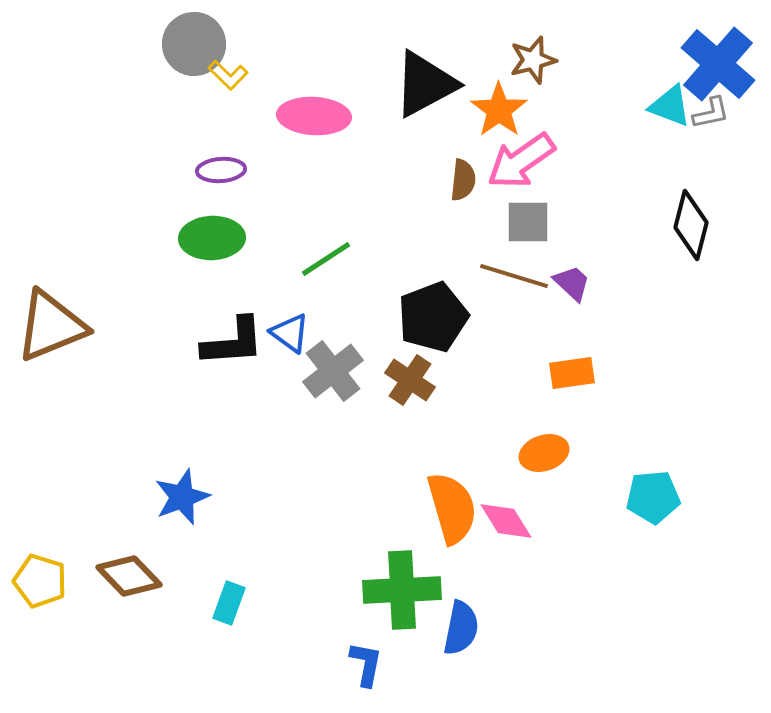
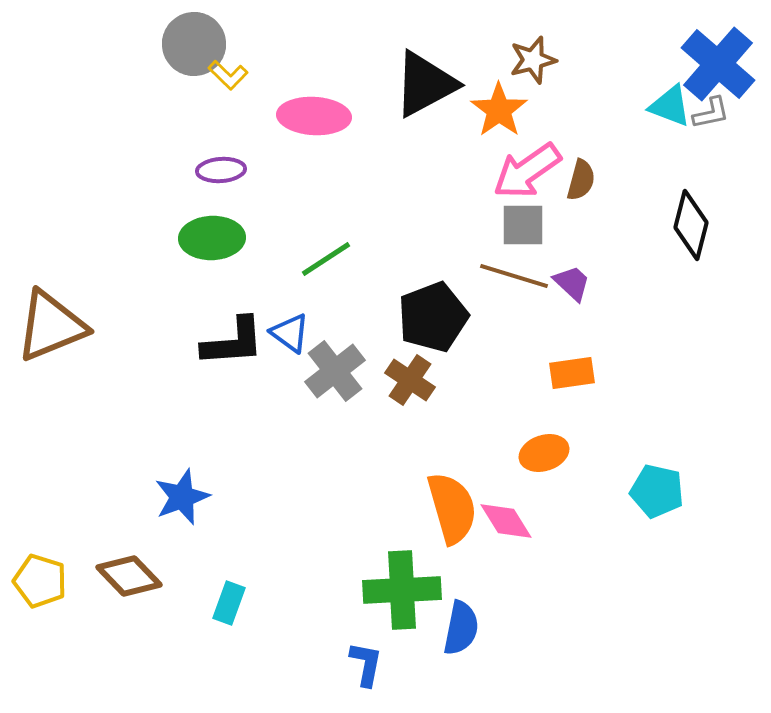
pink arrow: moved 6 px right, 10 px down
brown semicircle: moved 118 px right; rotated 9 degrees clockwise
gray square: moved 5 px left, 3 px down
gray cross: moved 2 px right
cyan pentagon: moved 4 px right, 6 px up; rotated 18 degrees clockwise
